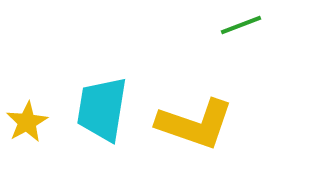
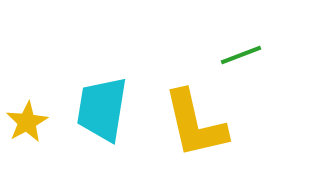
green line: moved 30 px down
yellow L-shape: rotated 58 degrees clockwise
